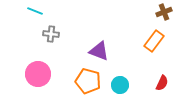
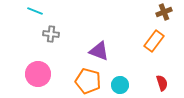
red semicircle: rotated 42 degrees counterclockwise
